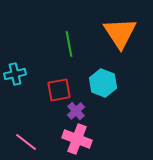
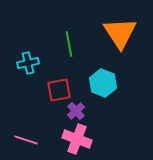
cyan cross: moved 13 px right, 11 px up
pink line: moved 2 px up; rotated 20 degrees counterclockwise
